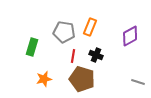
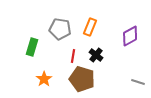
gray pentagon: moved 4 px left, 3 px up
black cross: rotated 16 degrees clockwise
orange star: rotated 21 degrees counterclockwise
